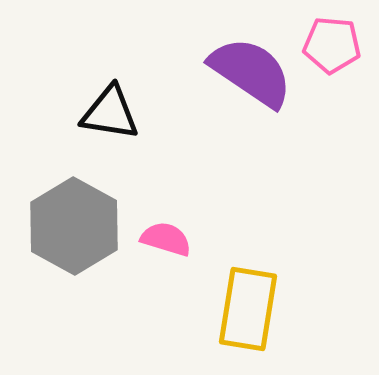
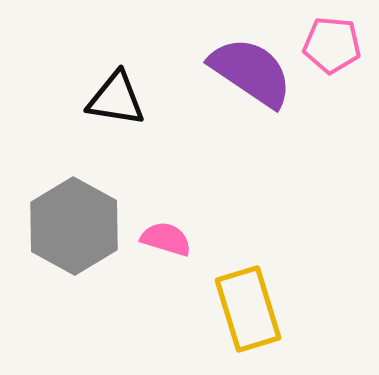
black triangle: moved 6 px right, 14 px up
yellow rectangle: rotated 26 degrees counterclockwise
